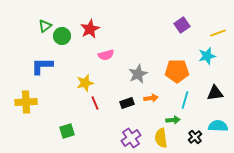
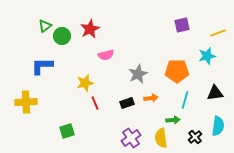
purple square: rotated 21 degrees clockwise
cyan semicircle: rotated 96 degrees clockwise
